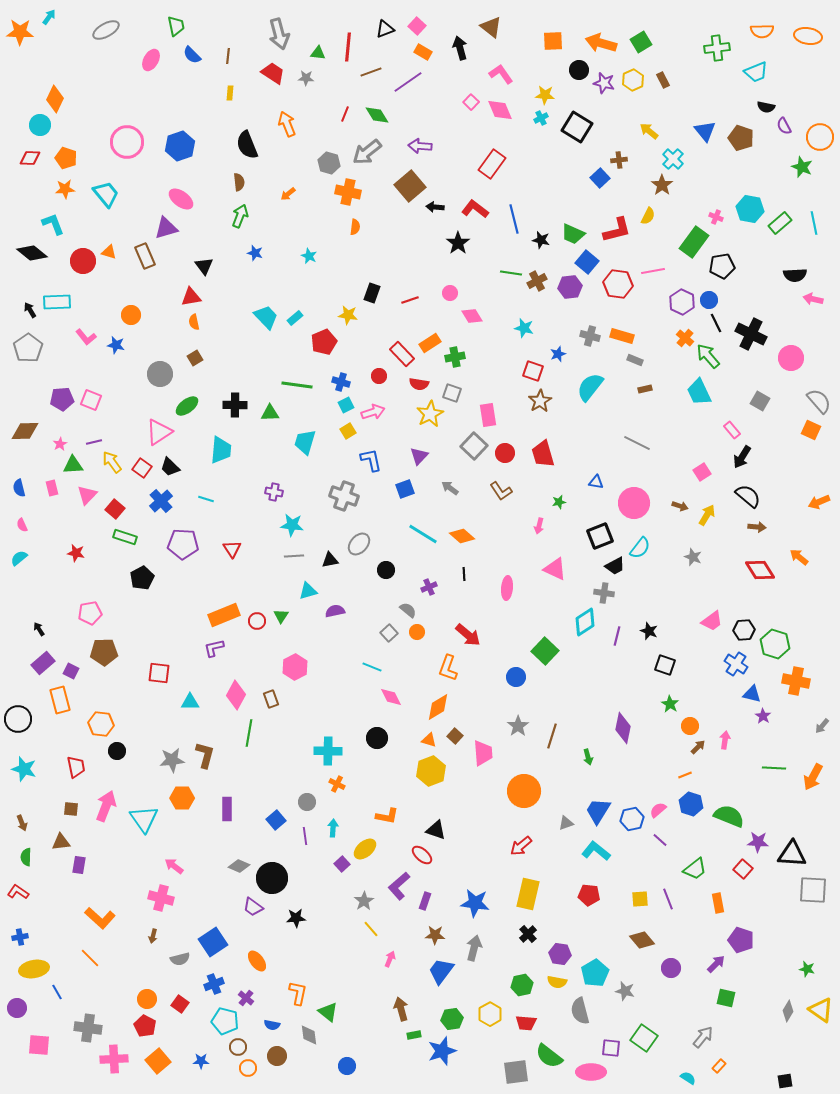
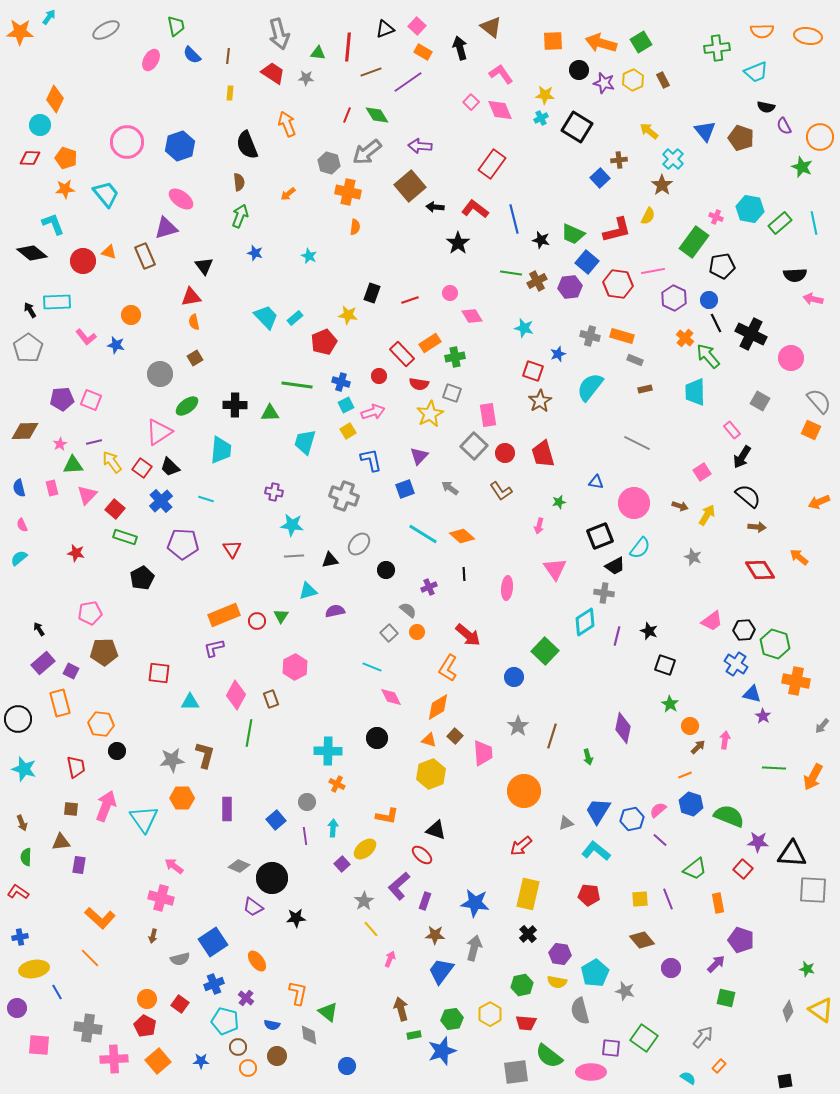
red line at (345, 114): moved 2 px right, 1 px down
purple hexagon at (682, 302): moved 8 px left, 4 px up
cyan trapezoid at (699, 392): moved 4 px left; rotated 24 degrees clockwise
pink triangle at (555, 569): rotated 30 degrees clockwise
orange L-shape at (448, 668): rotated 12 degrees clockwise
blue circle at (516, 677): moved 2 px left
orange rectangle at (60, 700): moved 3 px down
yellow hexagon at (431, 771): moved 3 px down
